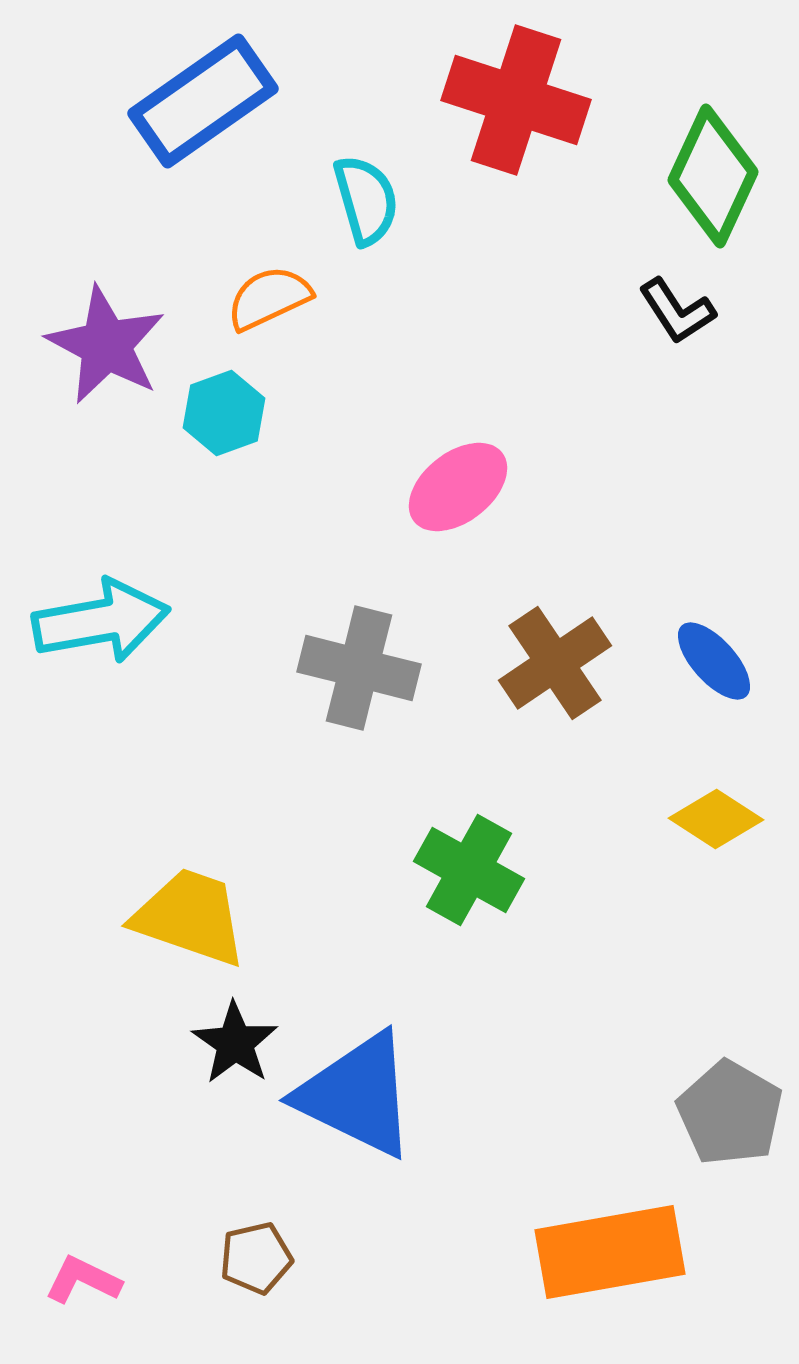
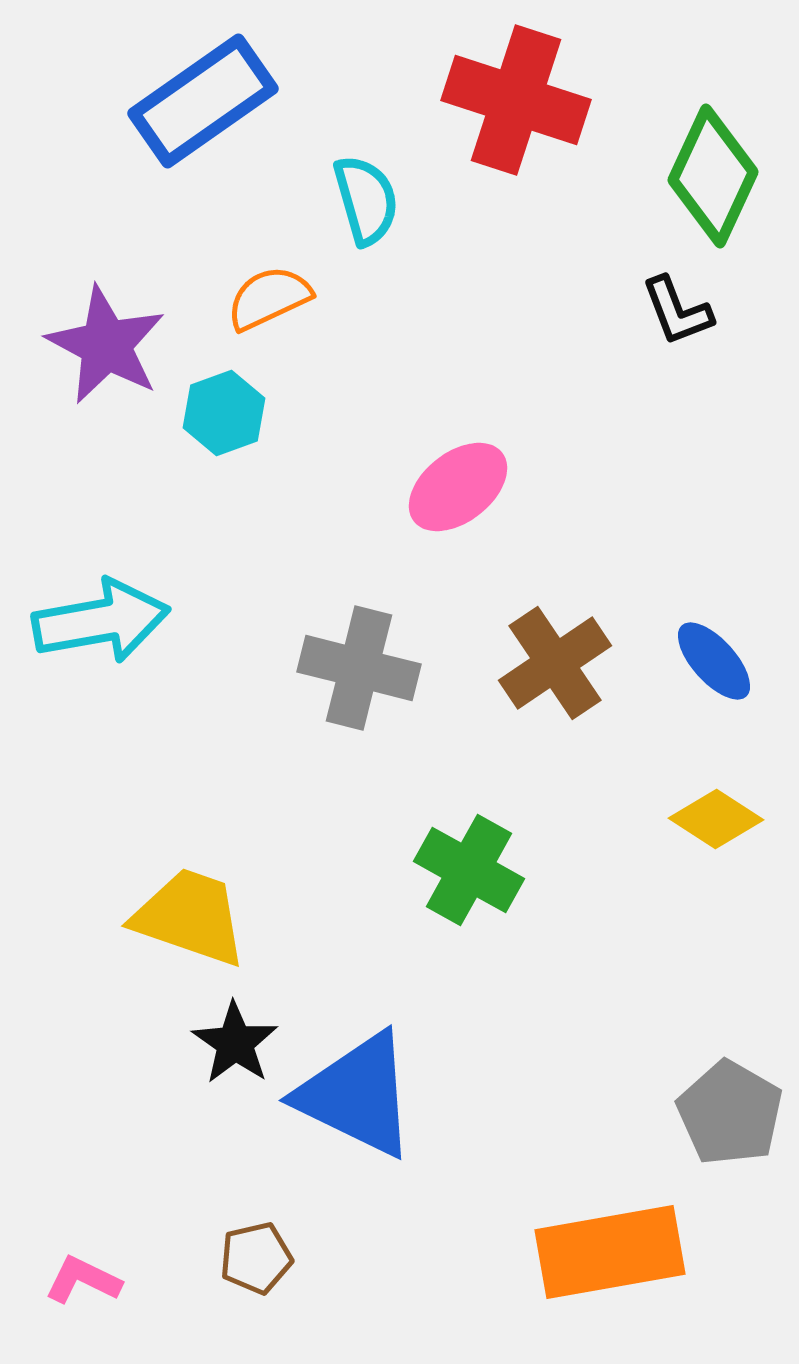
black L-shape: rotated 12 degrees clockwise
